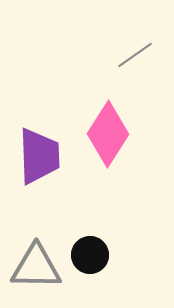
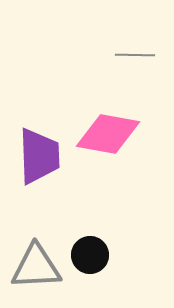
gray line: rotated 36 degrees clockwise
pink diamond: rotated 68 degrees clockwise
gray triangle: rotated 4 degrees counterclockwise
